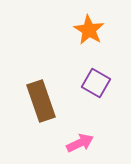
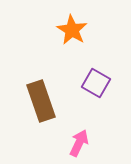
orange star: moved 17 px left
pink arrow: moved 1 px left; rotated 40 degrees counterclockwise
